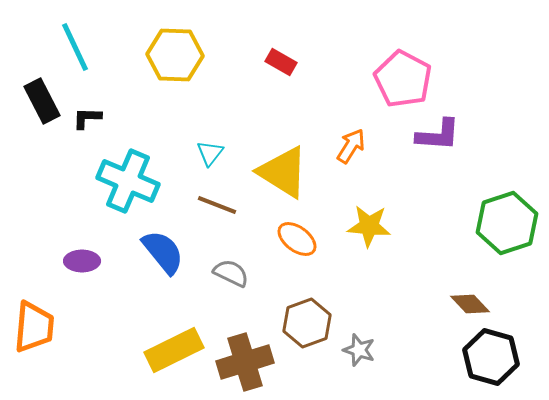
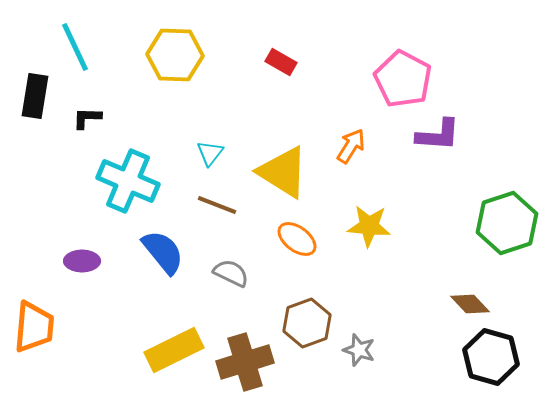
black rectangle: moved 7 px left, 5 px up; rotated 36 degrees clockwise
